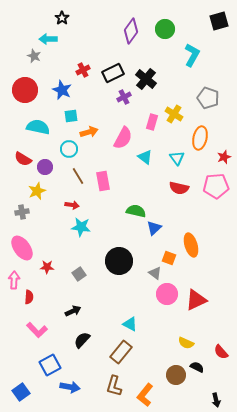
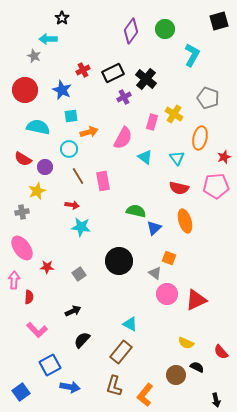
orange ellipse at (191, 245): moved 6 px left, 24 px up
